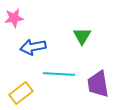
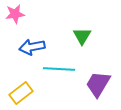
pink star: moved 1 px right, 4 px up
blue arrow: moved 1 px left
cyan line: moved 5 px up
purple trapezoid: rotated 40 degrees clockwise
